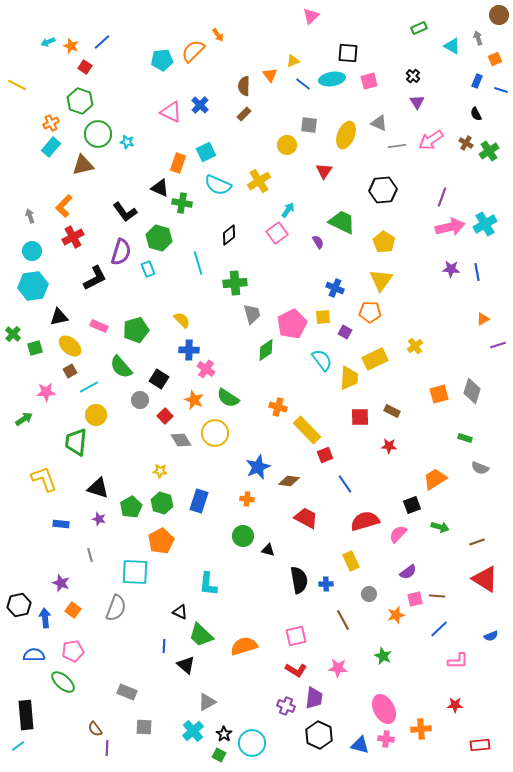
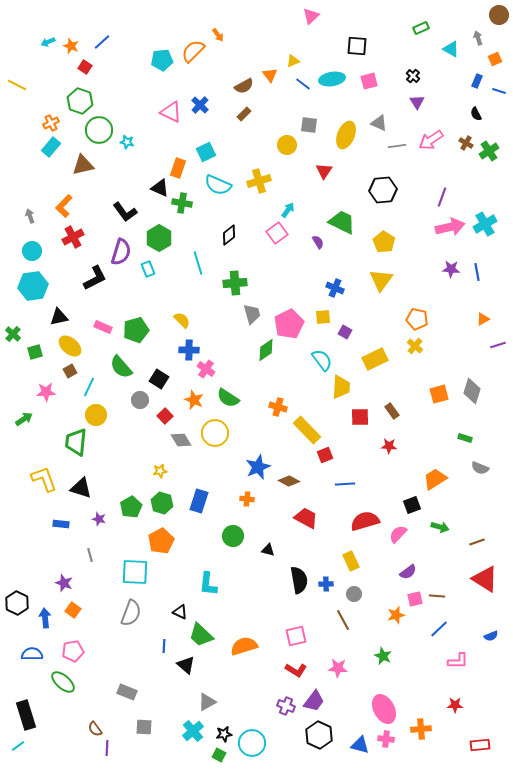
green rectangle at (419, 28): moved 2 px right
cyan triangle at (452, 46): moved 1 px left, 3 px down
black square at (348, 53): moved 9 px right, 7 px up
brown semicircle at (244, 86): rotated 120 degrees counterclockwise
blue line at (501, 90): moved 2 px left, 1 px down
green circle at (98, 134): moved 1 px right, 4 px up
orange rectangle at (178, 163): moved 5 px down
yellow cross at (259, 181): rotated 15 degrees clockwise
green hexagon at (159, 238): rotated 15 degrees clockwise
orange pentagon at (370, 312): moved 47 px right, 7 px down; rotated 10 degrees clockwise
pink pentagon at (292, 324): moved 3 px left
pink rectangle at (99, 326): moved 4 px right, 1 px down
yellow cross at (415, 346): rotated 14 degrees counterclockwise
green square at (35, 348): moved 4 px down
yellow trapezoid at (349, 378): moved 8 px left, 9 px down
cyan line at (89, 387): rotated 36 degrees counterclockwise
brown rectangle at (392, 411): rotated 28 degrees clockwise
yellow star at (160, 471): rotated 16 degrees counterclockwise
brown diamond at (289, 481): rotated 20 degrees clockwise
blue line at (345, 484): rotated 60 degrees counterclockwise
black triangle at (98, 488): moved 17 px left
green circle at (243, 536): moved 10 px left
purple star at (61, 583): moved 3 px right
gray circle at (369, 594): moved 15 px left
black hexagon at (19, 605): moved 2 px left, 2 px up; rotated 20 degrees counterclockwise
gray semicircle at (116, 608): moved 15 px right, 5 px down
blue semicircle at (34, 655): moved 2 px left, 1 px up
purple trapezoid at (314, 698): moved 3 px down; rotated 30 degrees clockwise
black rectangle at (26, 715): rotated 12 degrees counterclockwise
black star at (224, 734): rotated 28 degrees clockwise
